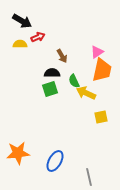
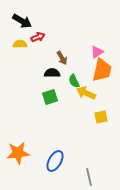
brown arrow: moved 2 px down
green square: moved 8 px down
